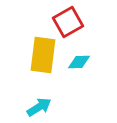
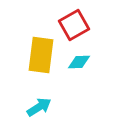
red square: moved 6 px right, 3 px down
yellow rectangle: moved 2 px left
